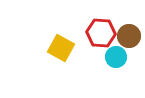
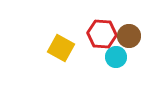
red hexagon: moved 1 px right, 1 px down
